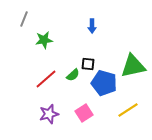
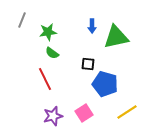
gray line: moved 2 px left, 1 px down
green star: moved 4 px right, 8 px up
green triangle: moved 17 px left, 29 px up
green semicircle: moved 21 px left, 22 px up; rotated 80 degrees clockwise
red line: moved 1 px left; rotated 75 degrees counterclockwise
blue pentagon: moved 1 px right, 1 px down
yellow line: moved 1 px left, 2 px down
purple star: moved 4 px right, 2 px down
